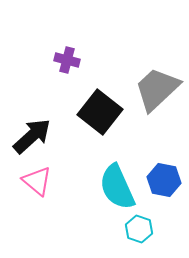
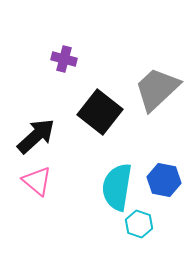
purple cross: moved 3 px left, 1 px up
black arrow: moved 4 px right
cyan semicircle: rotated 33 degrees clockwise
cyan hexagon: moved 5 px up
